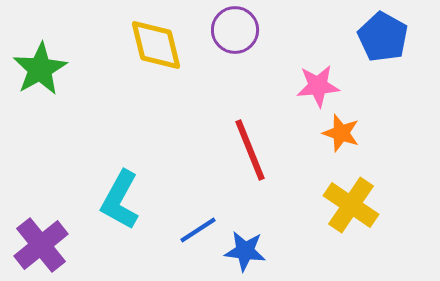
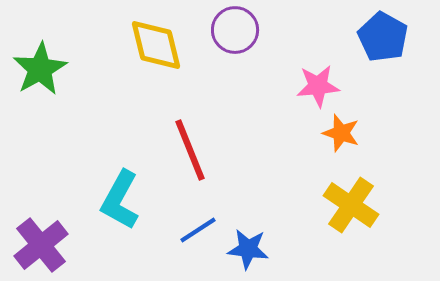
red line: moved 60 px left
blue star: moved 3 px right, 2 px up
